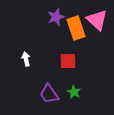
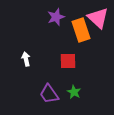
pink triangle: moved 1 px right, 2 px up
orange rectangle: moved 5 px right, 2 px down
